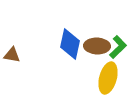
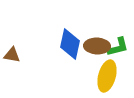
green L-shape: rotated 30 degrees clockwise
yellow ellipse: moved 1 px left, 2 px up
